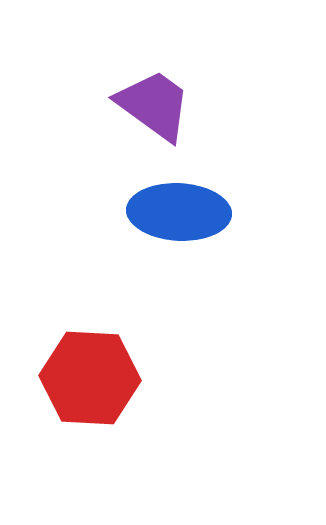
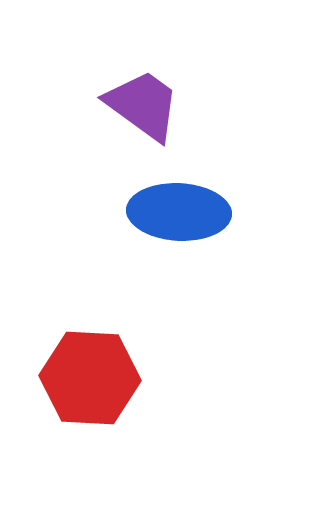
purple trapezoid: moved 11 px left
